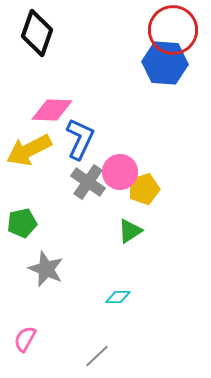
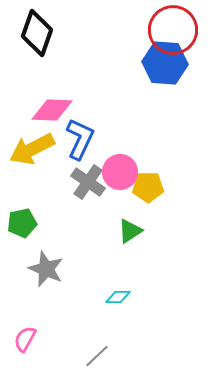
yellow arrow: moved 3 px right, 1 px up
yellow pentagon: moved 4 px right, 2 px up; rotated 16 degrees clockwise
